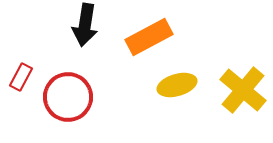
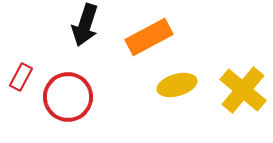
black arrow: rotated 9 degrees clockwise
